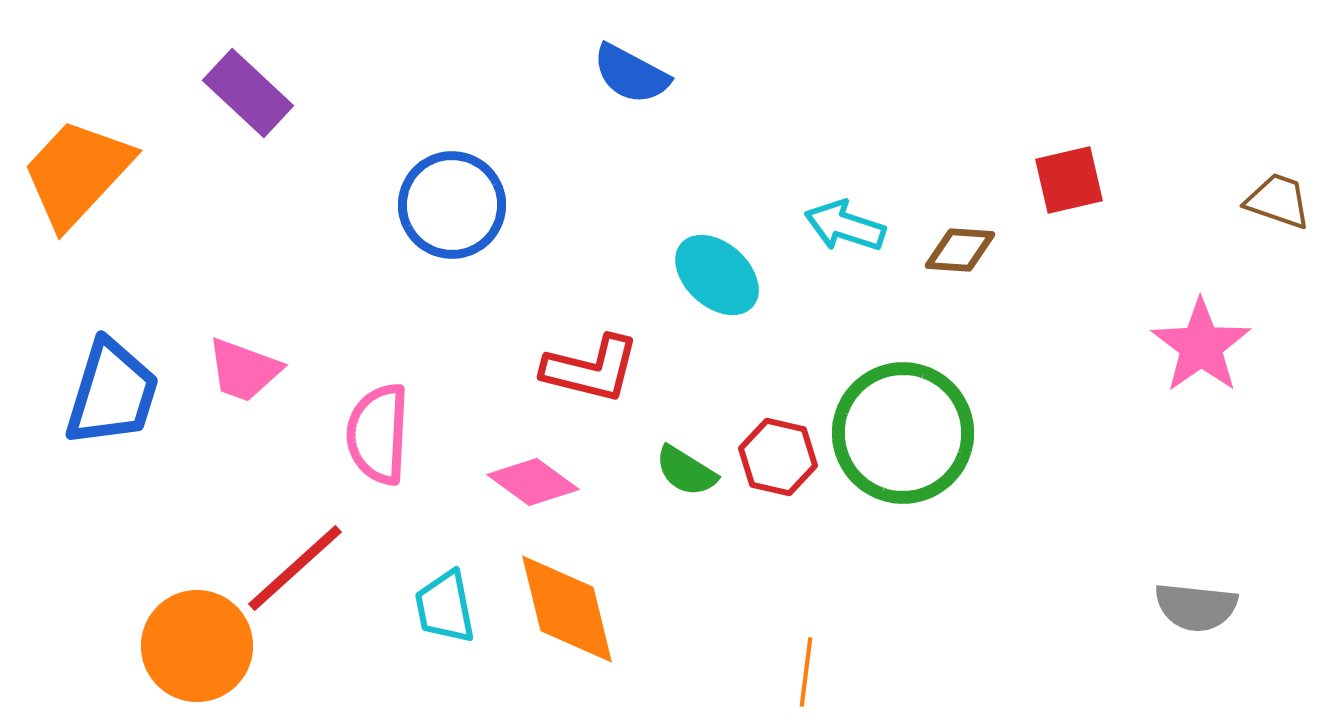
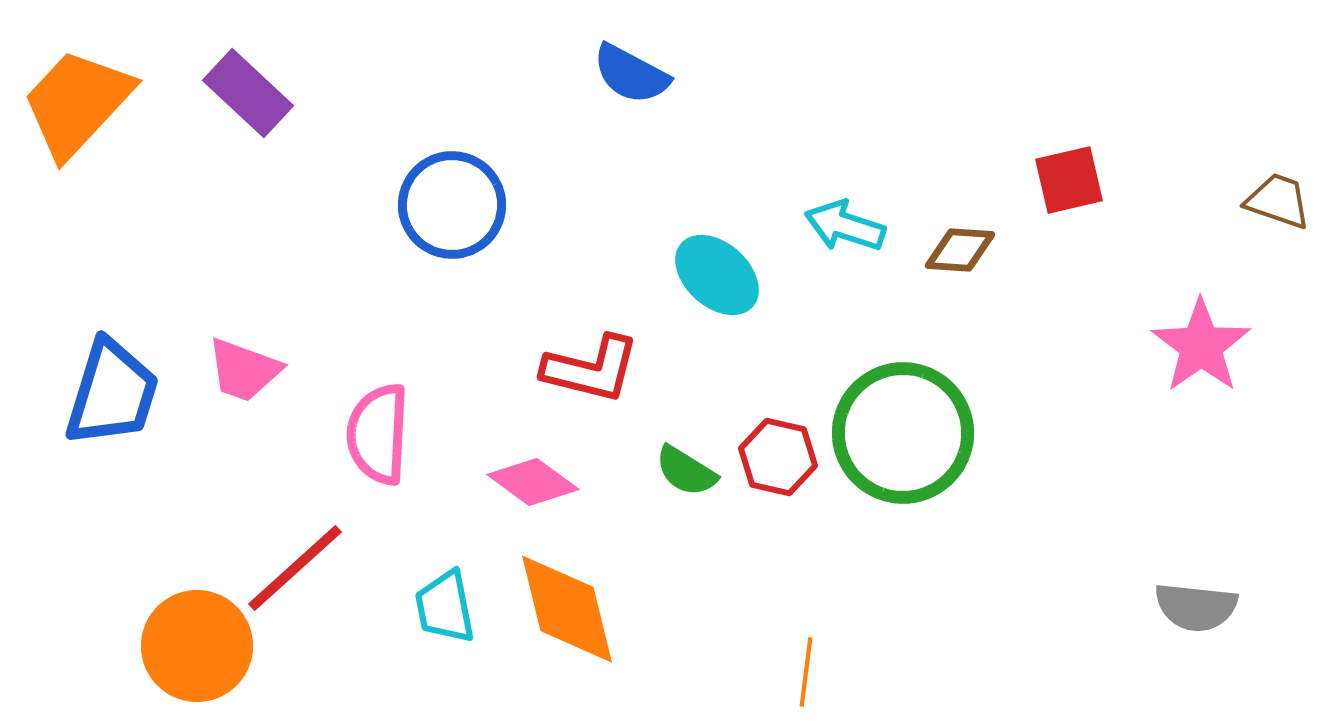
orange trapezoid: moved 70 px up
